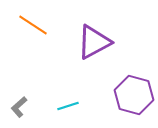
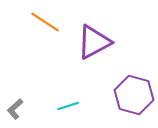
orange line: moved 12 px right, 3 px up
gray L-shape: moved 4 px left, 2 px down
